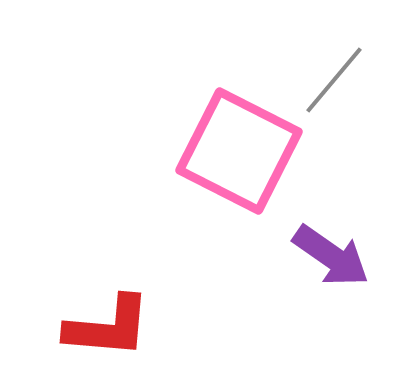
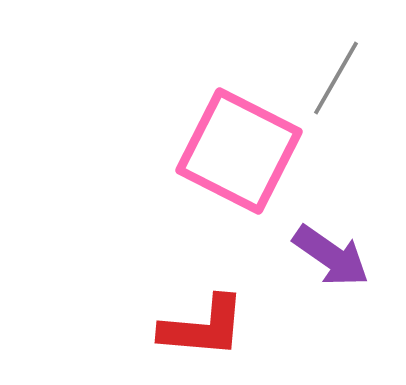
gray line: moved 2 px right, 2 px up; rotated 10 degrees counterclockwise
red L-shape: moved 95 px right
